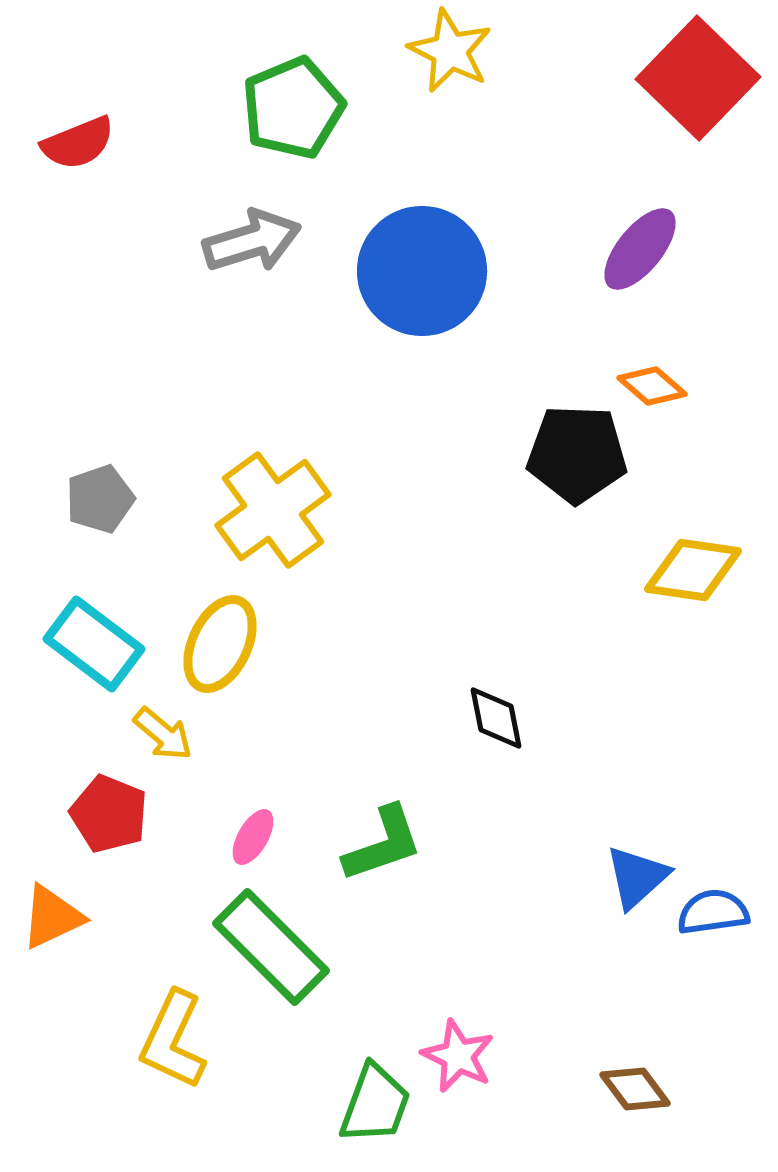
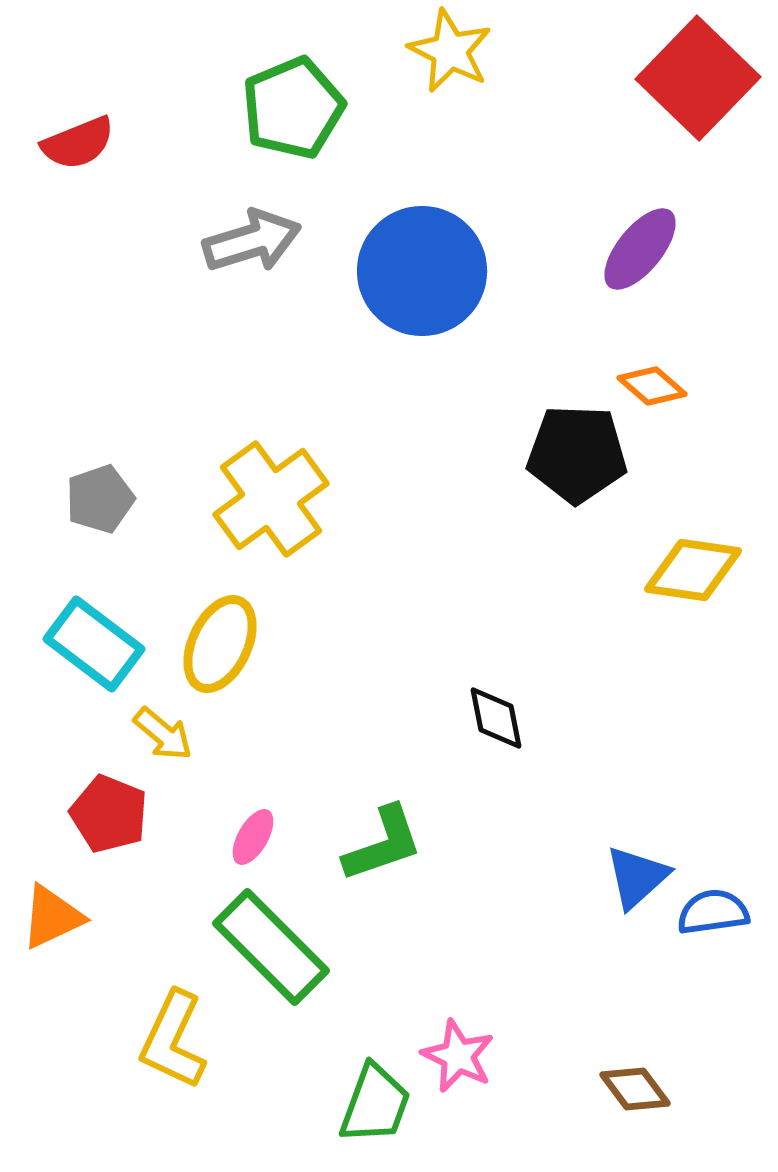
yellow cross: moved 2 px left, 11 px up
